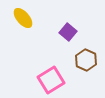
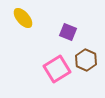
purple square: rotated 18 degrees counterclockwise
pink square: moved 6 px right, 11 px up
